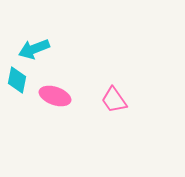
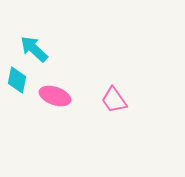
cyan arrow: rotated 64 degrees clockwise
